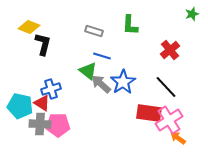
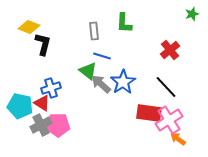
green L-shape: moved 6 px left, 2 px up
gray rectangle: rotated 66 degrees clockwise
blue cross: moved 1 px up
gray cross: moved 1 px right, 1 px down; rotated 30 degrees counterclockwise
orange arrow: moved 1 px down
